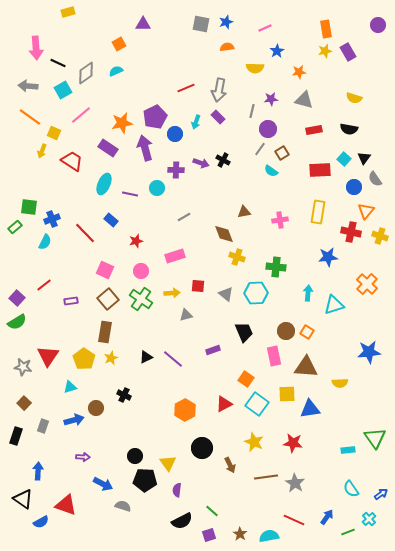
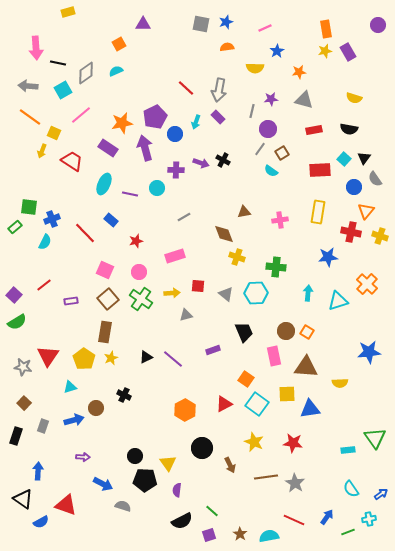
black line at (58, 63): rotated 14 degrees counterclockwise
red line at (186, 88): rotated 66 degrees clockwise
pink circle at (141, 271): moved 2 px left, 1 px down
purple square at (17, 298): moved 3 px left, 3 px up
cyan triangle at (334, 305): moved 4 px right, 4 px up
cyan cross at (369, 519): rotated 32 degrees clockwise
